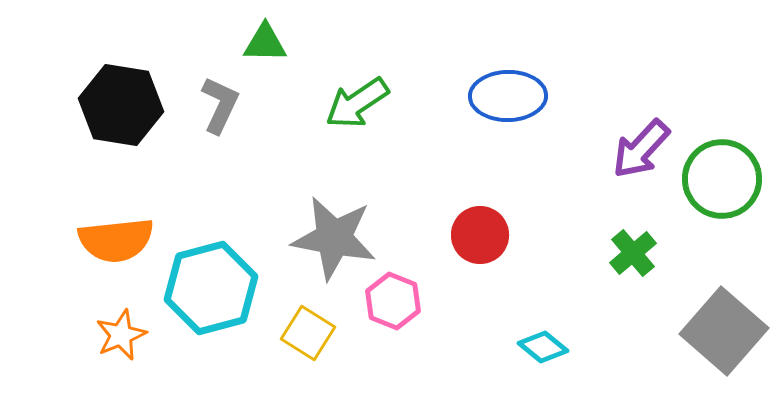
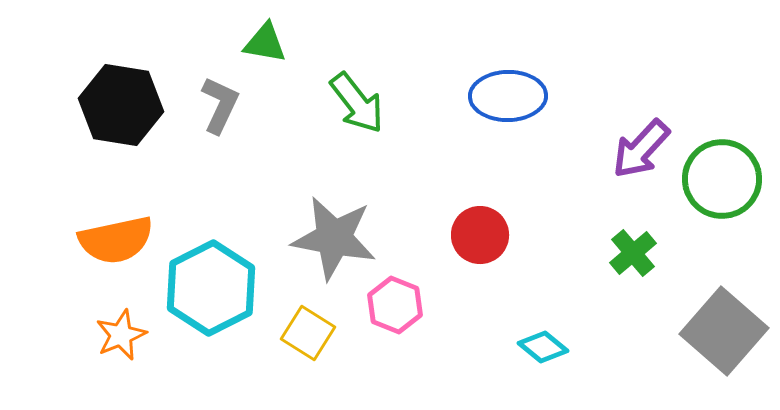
green triangle: rotated 9 degrees clockwise
green arrow: rotated 94 degrees counterclockwise
orange semicircle: rotated 6 degrees counterclockwise
cyan hexagon: rotated 12 degrees counterclockwise
pink hexagon: moved 2 px right, 4 px down
